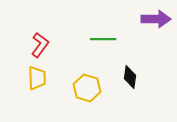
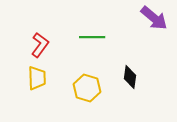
purple arrow: moved 2 px left, 1 px up; rotated 40 degrees clockwise
green line: moved 11 px left, 2 px up
